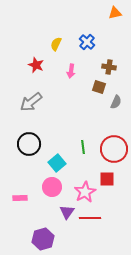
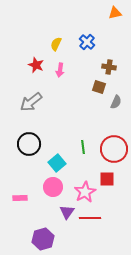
pink arrow: moved 11 px left, 1 px up
pink circle: moved 1 px right
